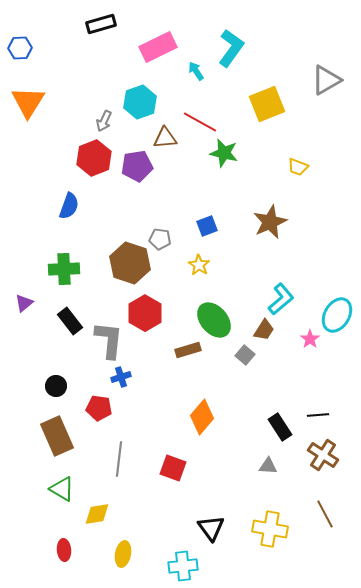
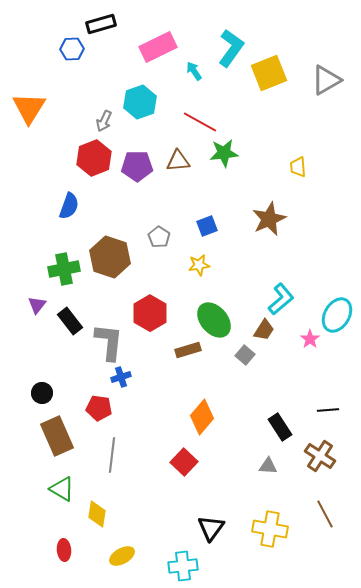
blue hexagon at (20, 48): moved 52 px right, 1 px down
cyan arrow at (196, 71): moved 2 px left
orange triangle at (28, 102): moved 1 px right, 6 px down
yellow square at (267, 104): moved 2 px right, 31 px up
brown triangle at (165, 138): moved 13 px right, 23 px down
green star at (224, 153): rotated 20 degrees counterclockwise
purple pentagon at (137, 166): rotated 8 degrees clockwise
yellow trapezoid at (298, 167): rotated 65 degrees clockwise
brown star at (270, 222): moved 1 px left, 3 px up
gray pentagon at (160, 239): moved 1 px left, 2 px up; rotated 25 degrees clockwise
brown hexagon at (130, 263): moved 20 px left, 6 px up
yellow star at (199, 265): rotated 30 degrees clockwise
green cross at (64, 269): rotated 8 degrees counterclockwise
purple triangle at (24, 303): moved 13 px right, 2 px down; rotated 12 degrees counterclockwise
red hexagon at (145, 313): moved 5 px right
gray L-shape at (109, 340): moved 2 px down
black circle at (56, 386): moved 14 px left, 7 px down
black line at (318, 415): moved 10 px right, 5 px up
brown cross at (323, 455): moved 3 px left, 1 px down
gray line at (119, 459): moved 7 px left, 4 px up
red square at (173, 468): moved 11 px right, 6 px up; rotated 24 degrees clockwise
yellow diamond at (97, 514): rotated 72 degrees counterclockwise
black triangle at (211, 528): rotated 12 degrees clockwise
yellow ellipse at (123, 554): moved 1 px left, 2 px down; rotated 50 degrees clockwise
